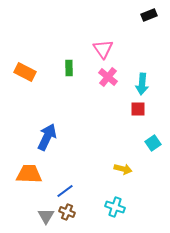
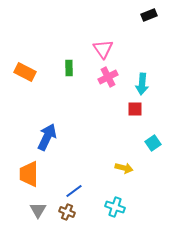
pink cross: rotated 24 degrees clockwise
red square: moved 3 px left
yellow arrow: moved 1 px right, 1 px up
orange trapezoid: rotated 92 degrees counterclockwise
blue line: moved 9 px right
gray triangle: moved 8 px left, 6 px up
